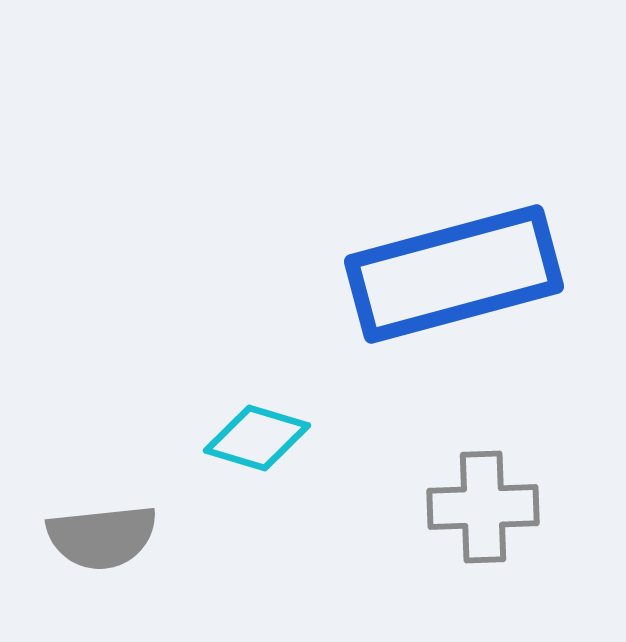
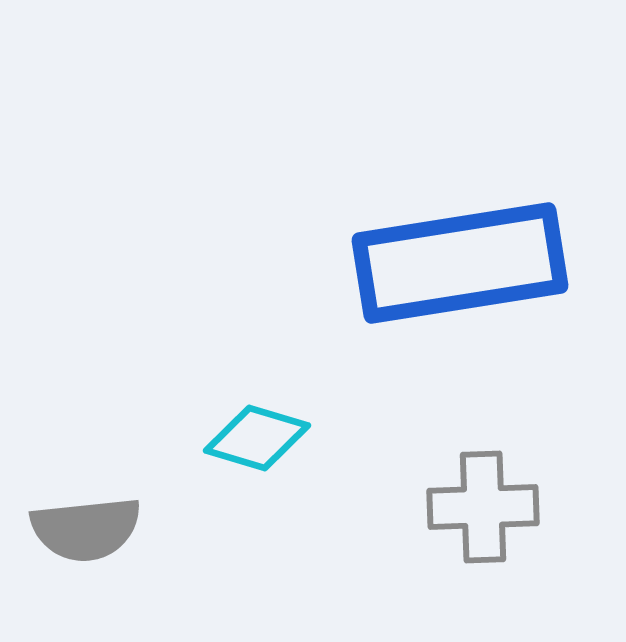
blue rectangle: moved 6 px right, 11 px up; rotated 6 degrees clockwise
gray semicircle: moved 16 px left, 8 px up
